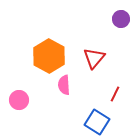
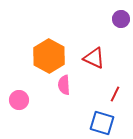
red triangle: rotated 45 degrees counterclockwise
blue square: moved 5 px right, 1 px down; rotated 15 degrees counterclockwise
